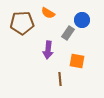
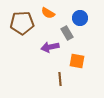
blue circle: moved 2 px left, 2 px up
gray rectangle: moved 1 px left; rotated 64 degrees counterclockwise
purple arrow: moved 2 px right, 3 px up; rotated 72 degrees clockwise
